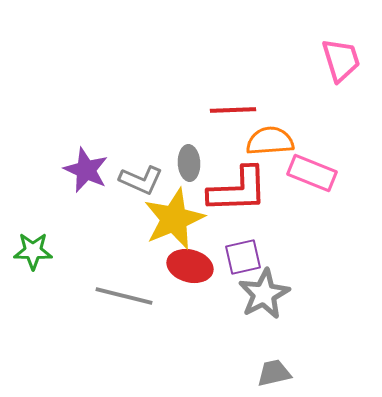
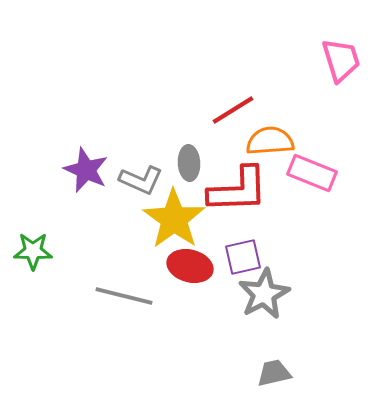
red line: rotated 30 degrees counterclockwise
yellow star: rotated 14 degrees counterclockwise
